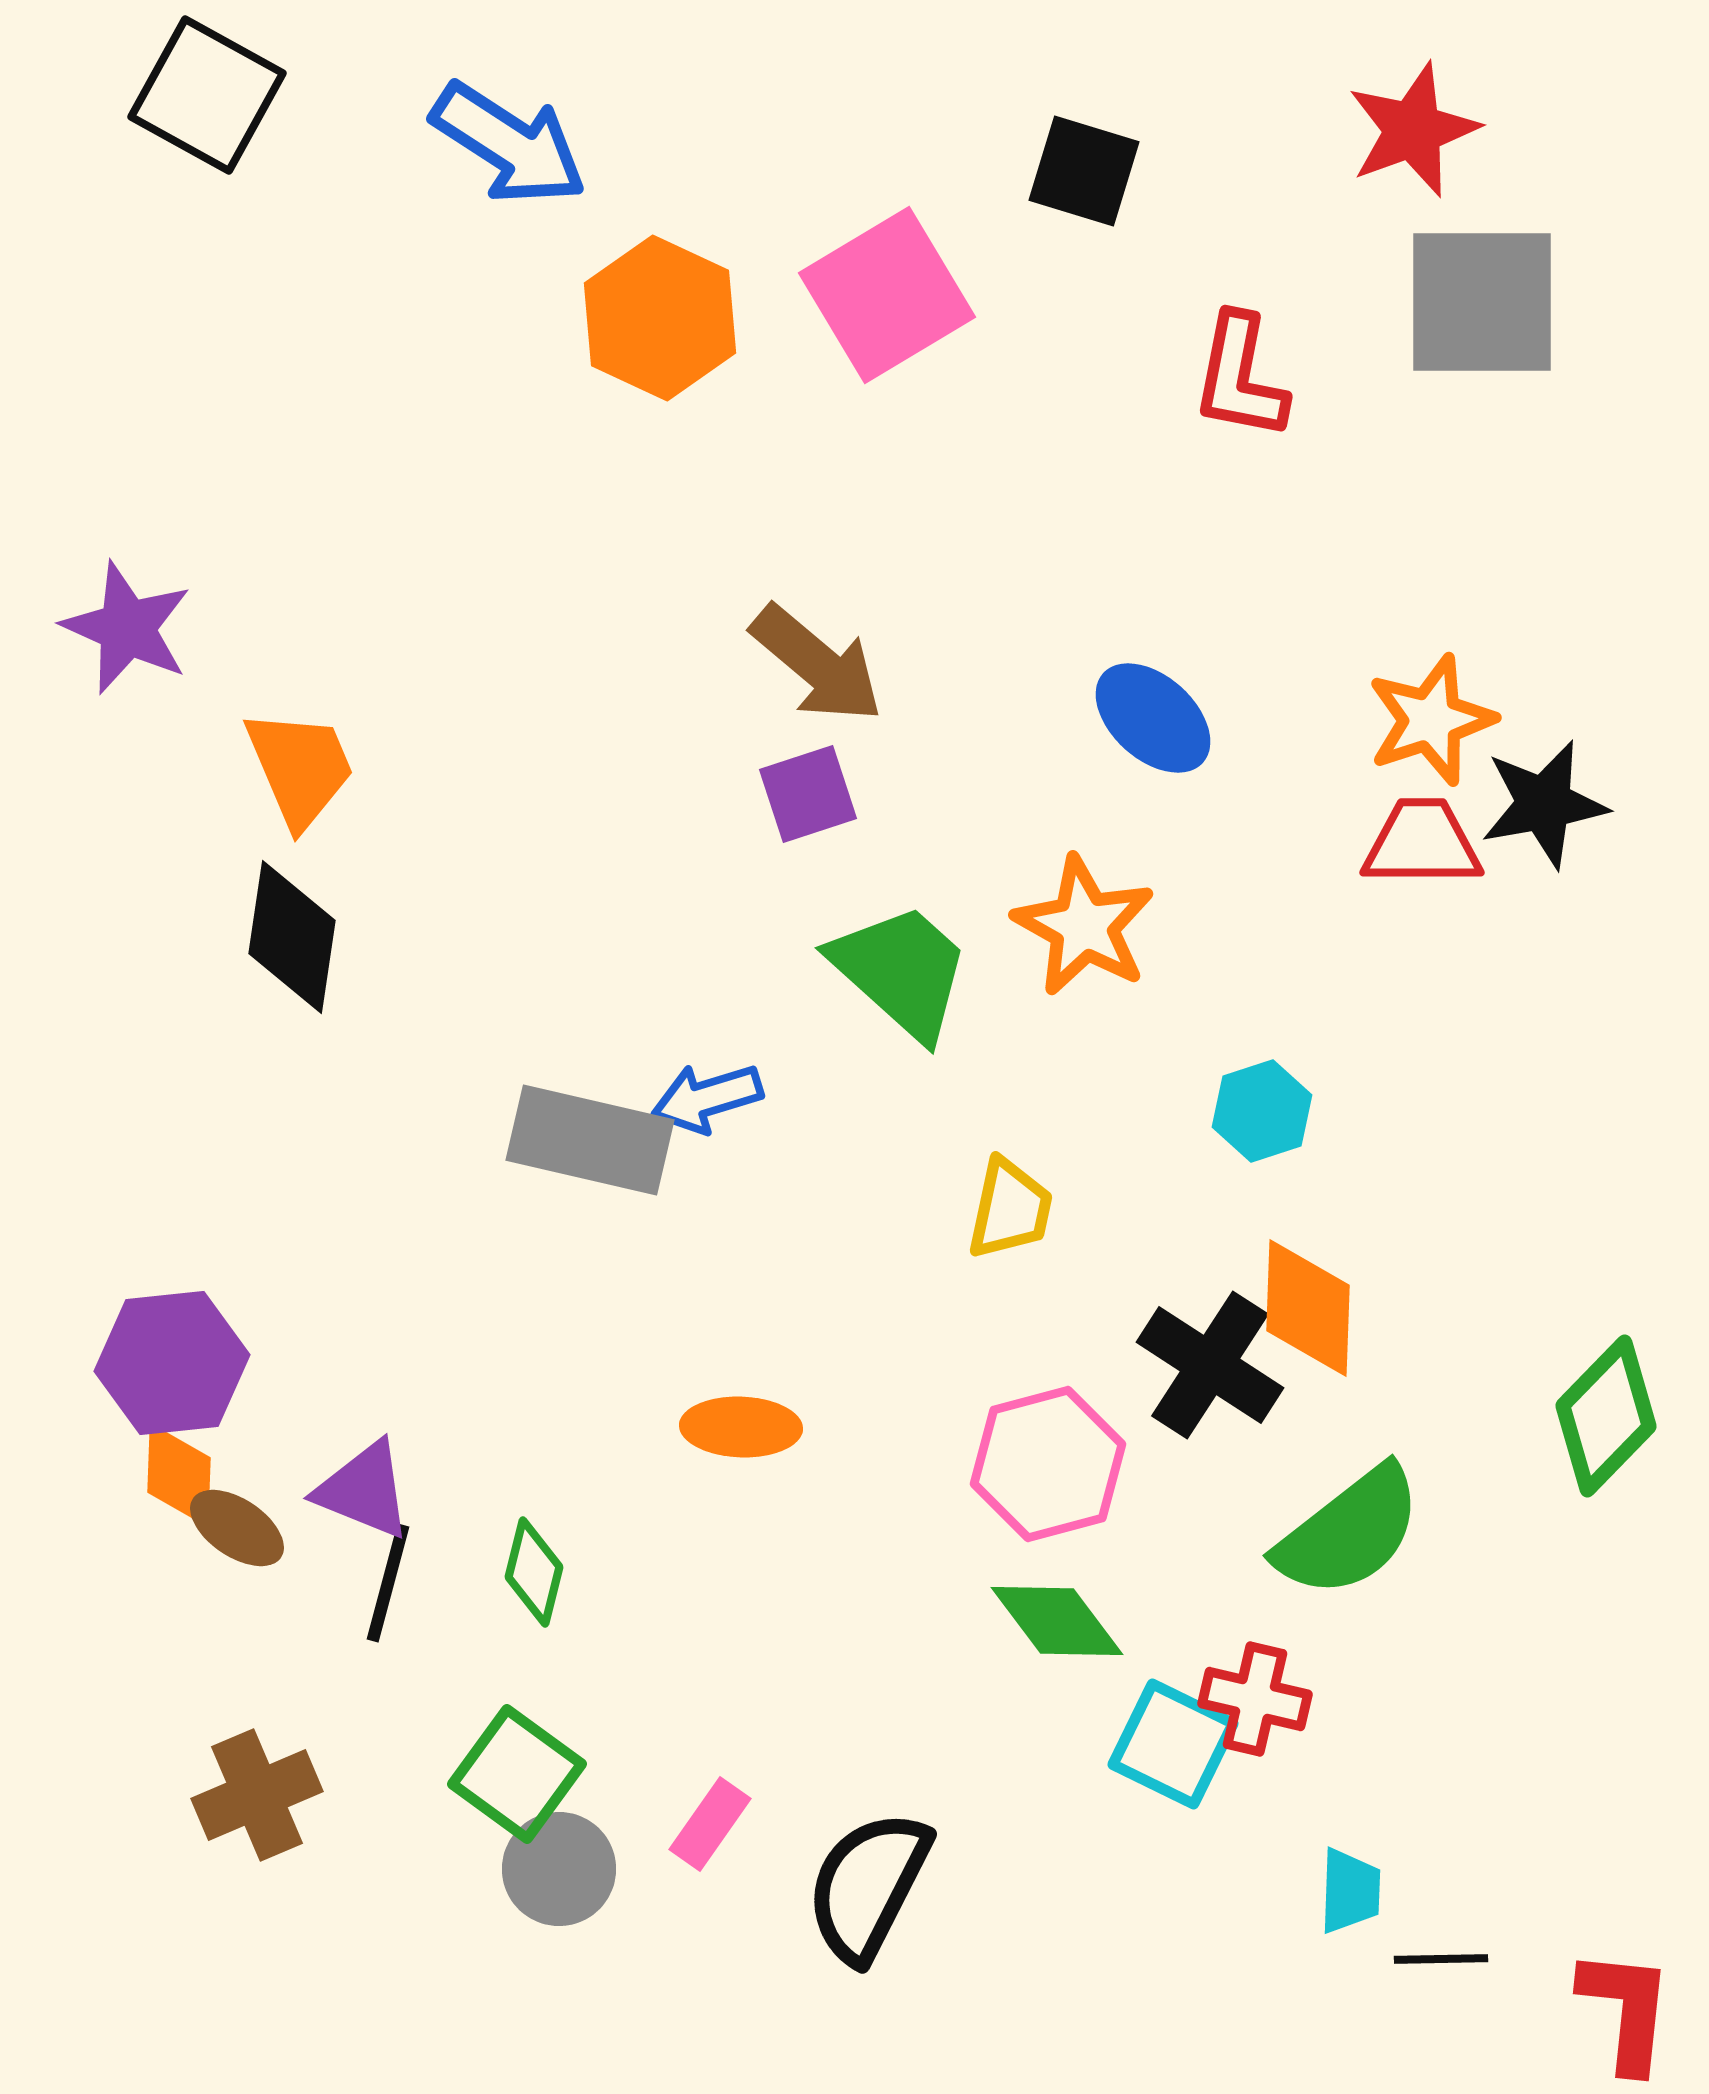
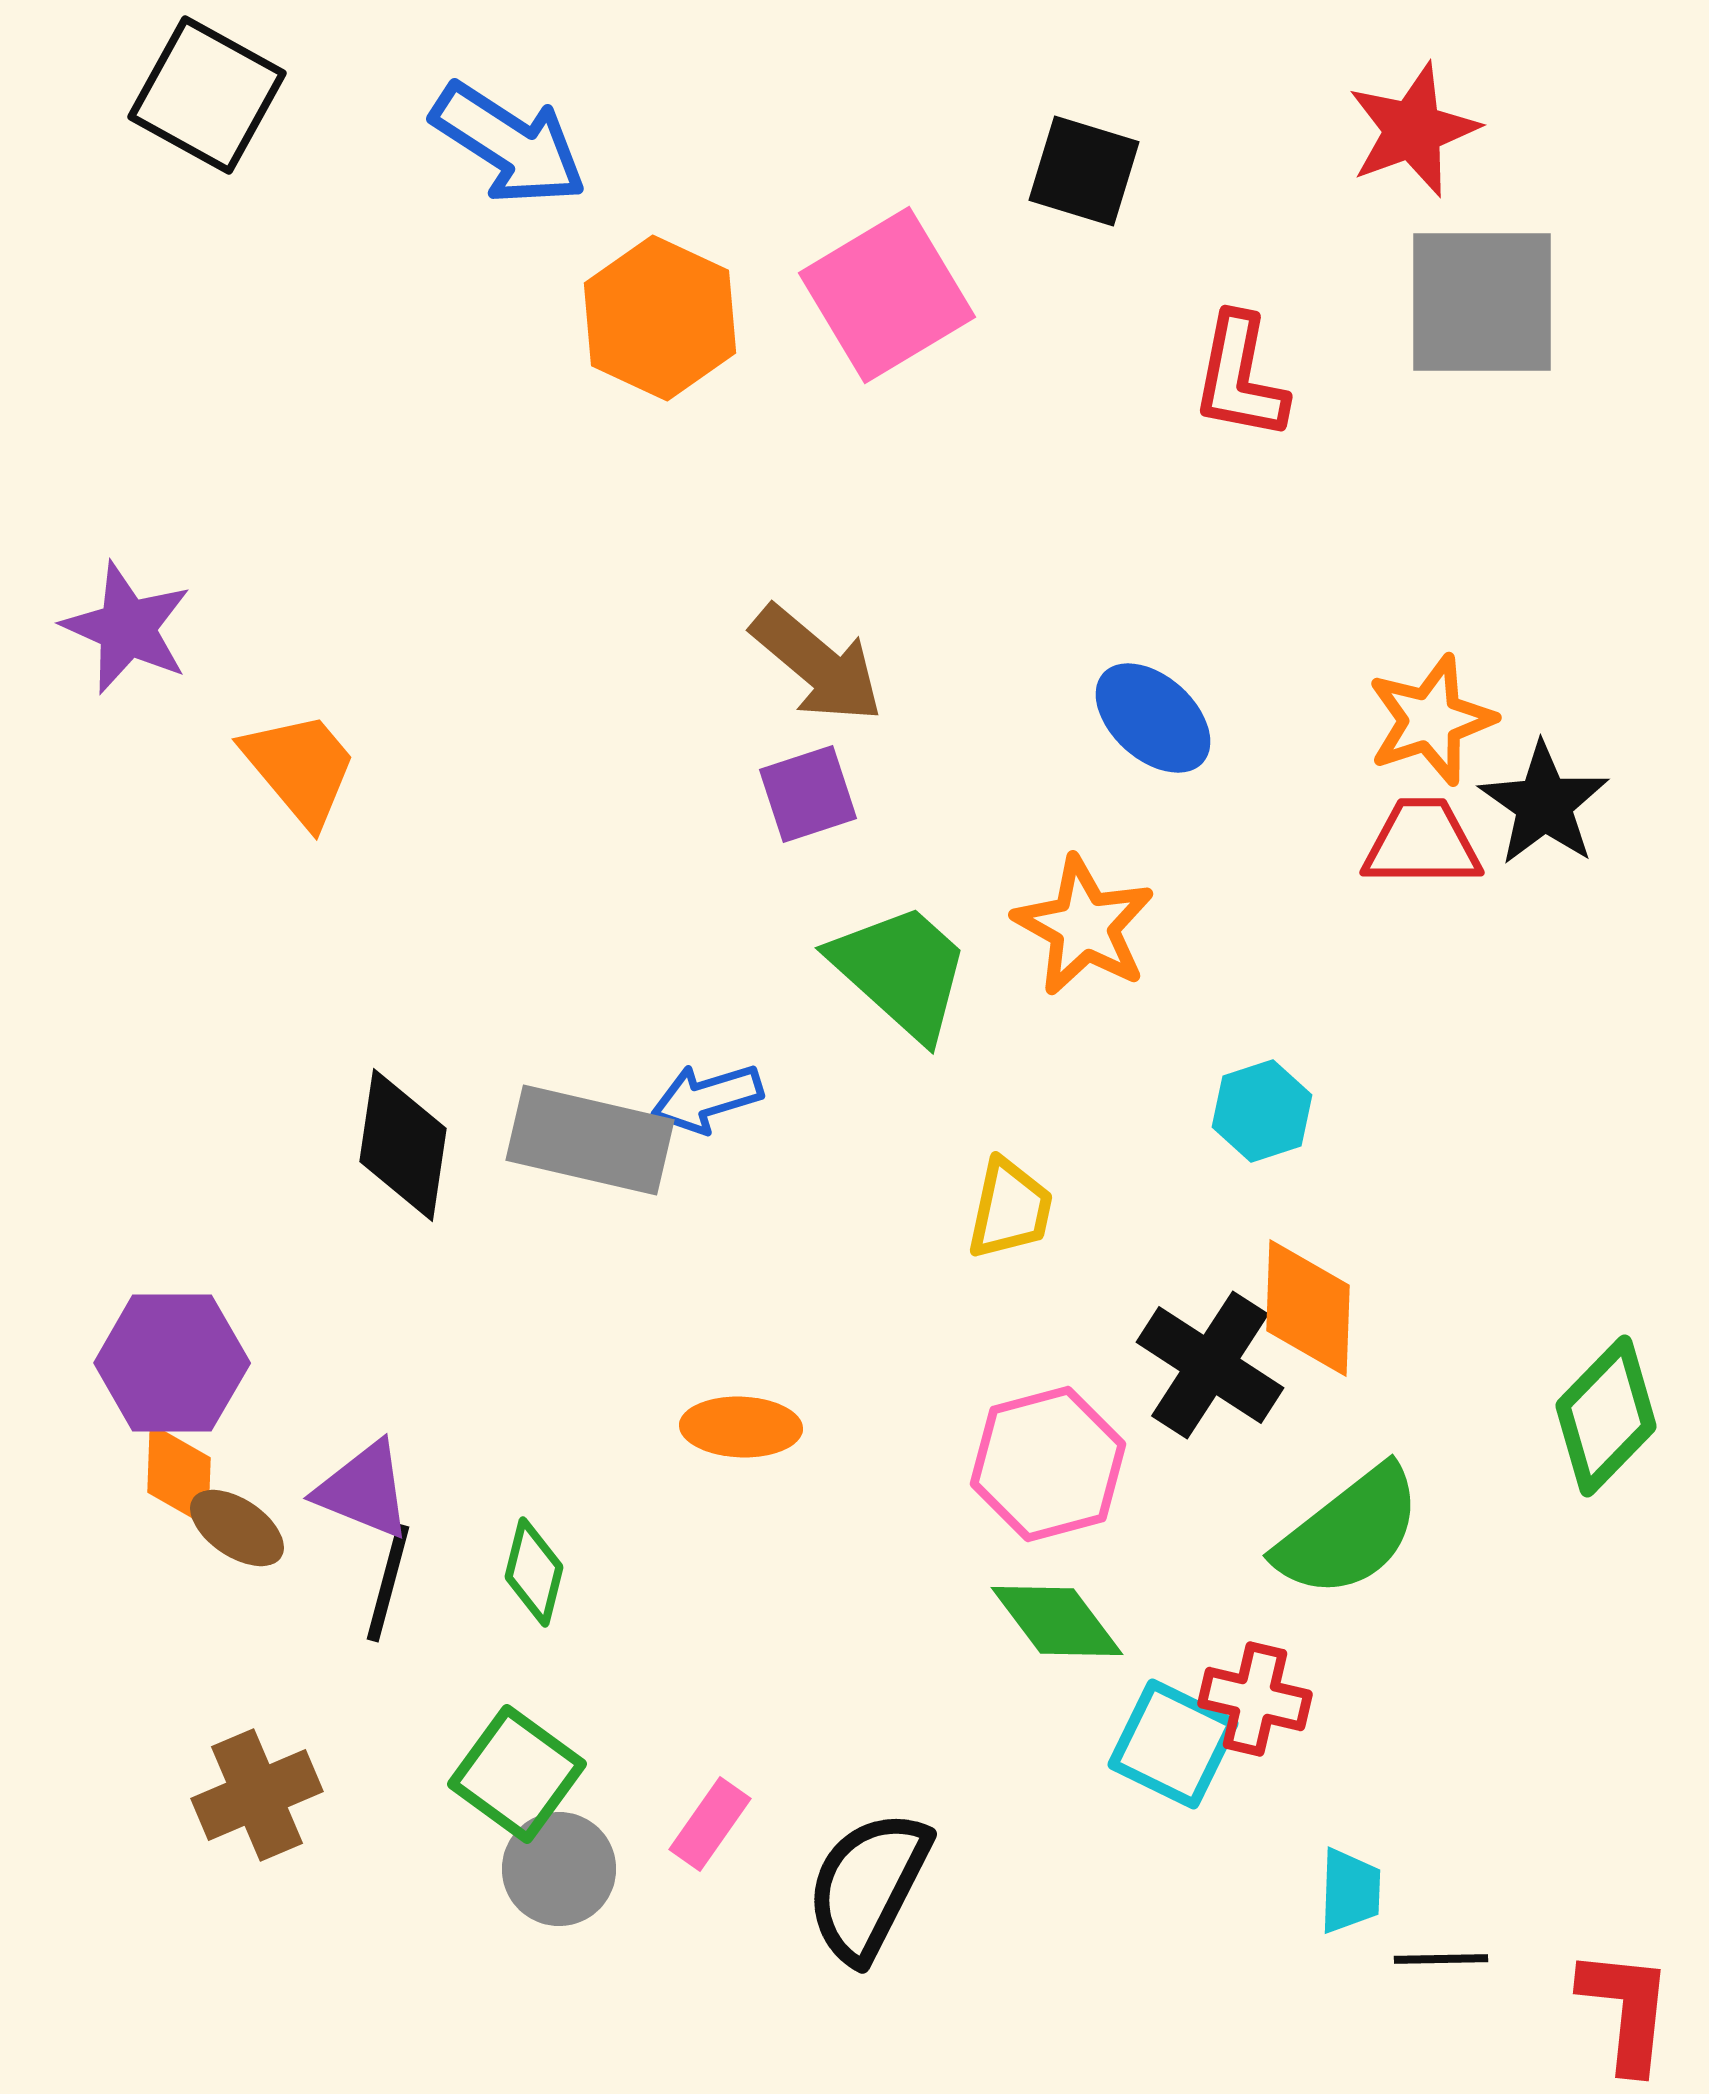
orange trapezoid at (300, 768): rotated 17 degrees counterclockwise
black star at (1544, 804): rotated 27 degrees counterclockwise
black diamond at (292, 937): moved 111 px right, 208 px down
purple hexagon at (172, 1363): rotated 6 degrees clockwise
